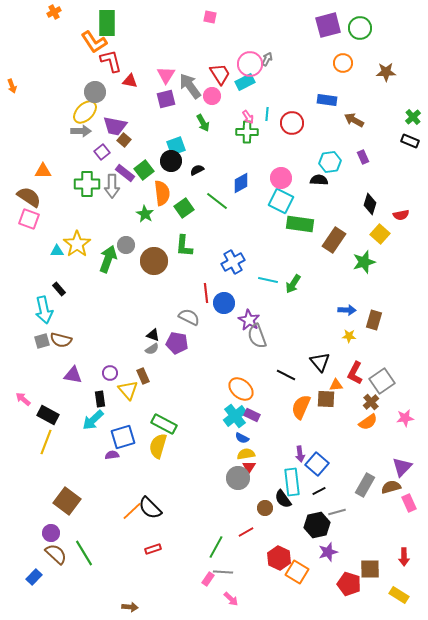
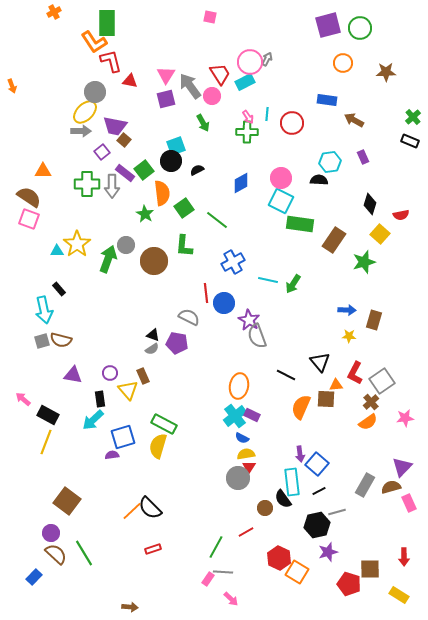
pink circle at (250, 64): moved 2 px up
green line at (217, 201): moved 19 px down
orange ellipse at (241, 389): moved 2 px left, 3 px up; rotated 60 degrees clockwise
